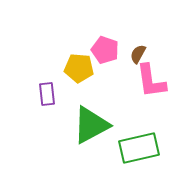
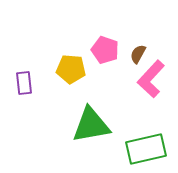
yellow pentagon: moved 8 px left, 1 px down
pink L-shape: moved 2 px up; rotated 51 degrees clockwise
purple rectangle: moved 23 px left, 11 px up
green triangle: rotated 18 degrees clockwise
green rectangle: moved 7 px right, 1 px down
